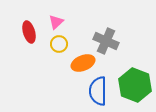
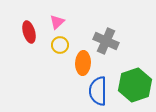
pink triangle: moved 1 px right
yellow circle: moved 1 px right, 1 px down
orange ellipse: rotated 65 degrees counterclockwise
green hexagon: rotated 20 degrees clockwise
